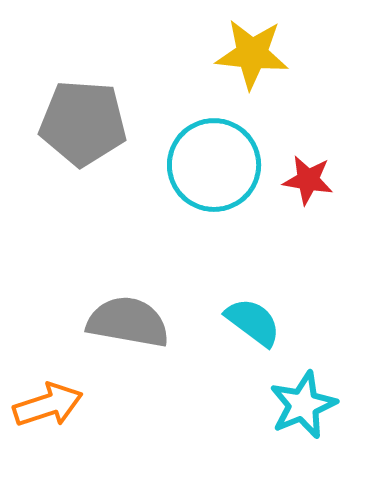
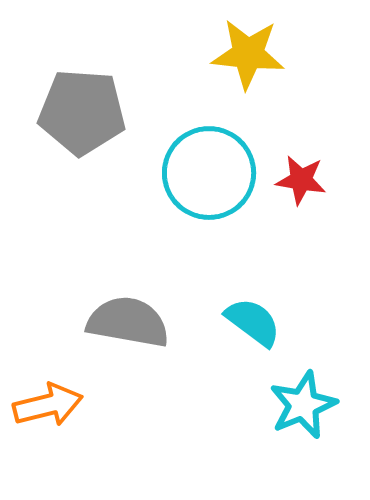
yellow star: moved 4 px left
gray pentagon: moved 1 px left, 11 px up
cyan circle: moved 5 px left, 8 px down
red star: moved 7 px left
orange arrow: rotated 4 degrees clockwise
